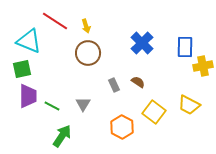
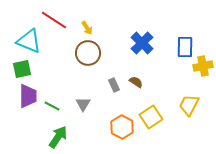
red line: moved 1 px left, 1 px up
yellow arrow: moved 1 px right, 2 px down; rotated 16 degrees counterclockwise
brown semicircle: moved 2 px left
yellow trapezoid: rotated 90 degrees clockwise
yellow square: moved 3 px left, 5 px down; rotated 20 degrees clockwise
green arrow: moved 4 px left, 1 px down
